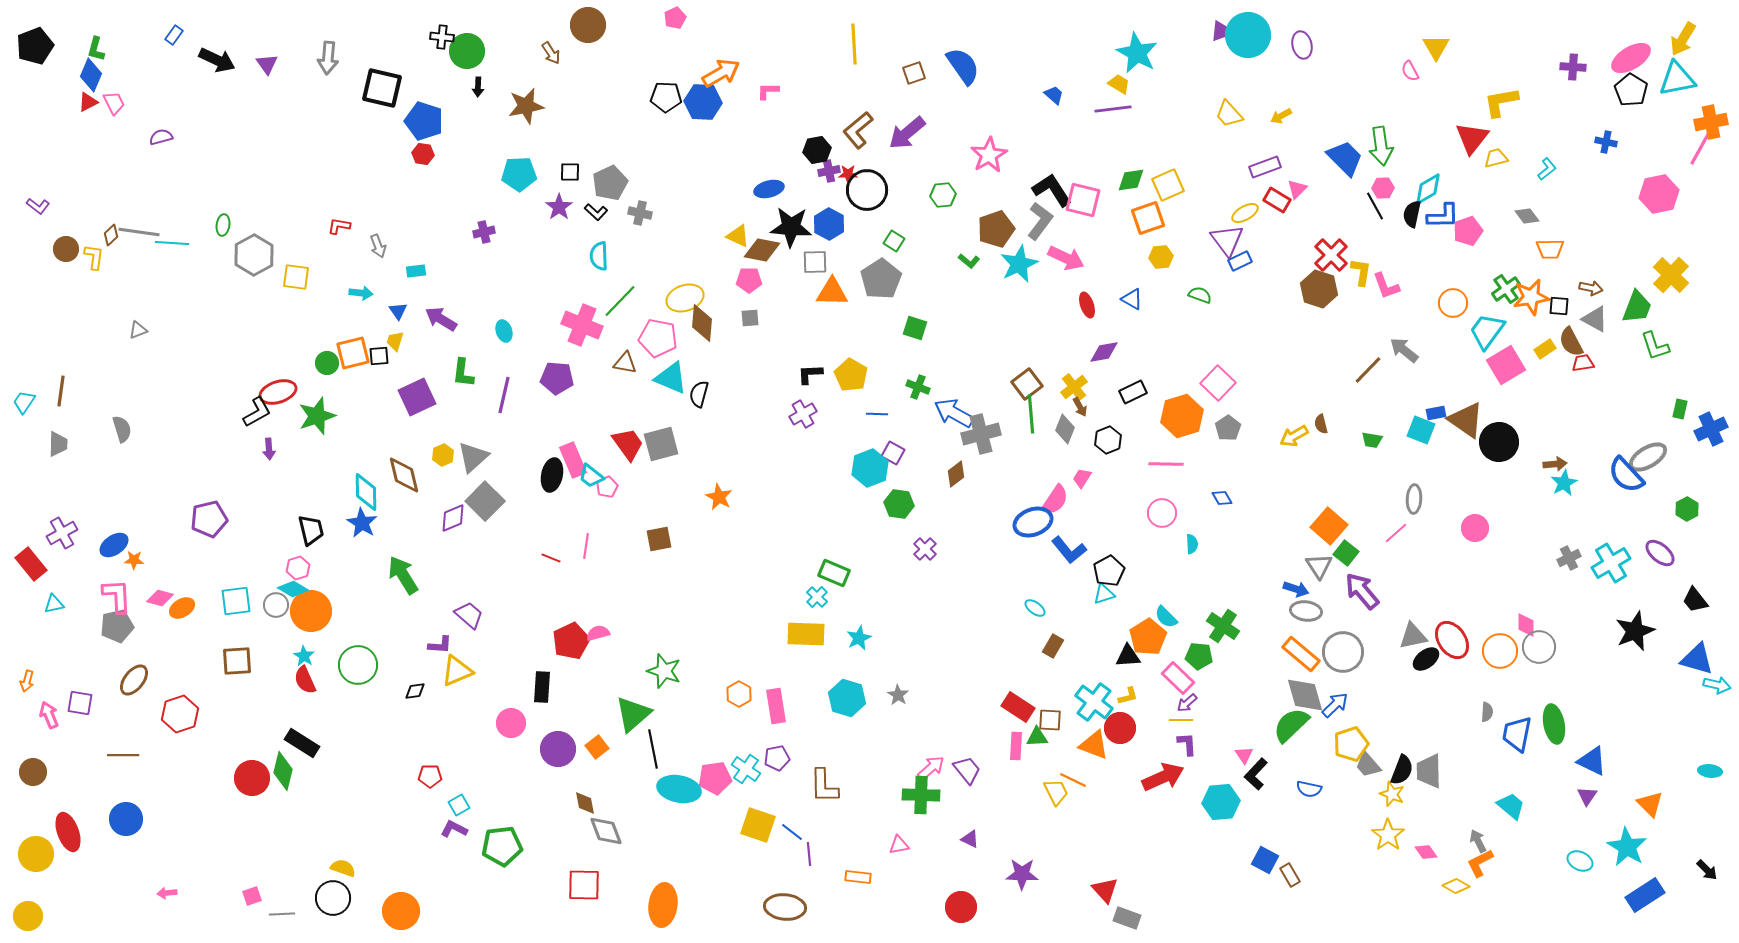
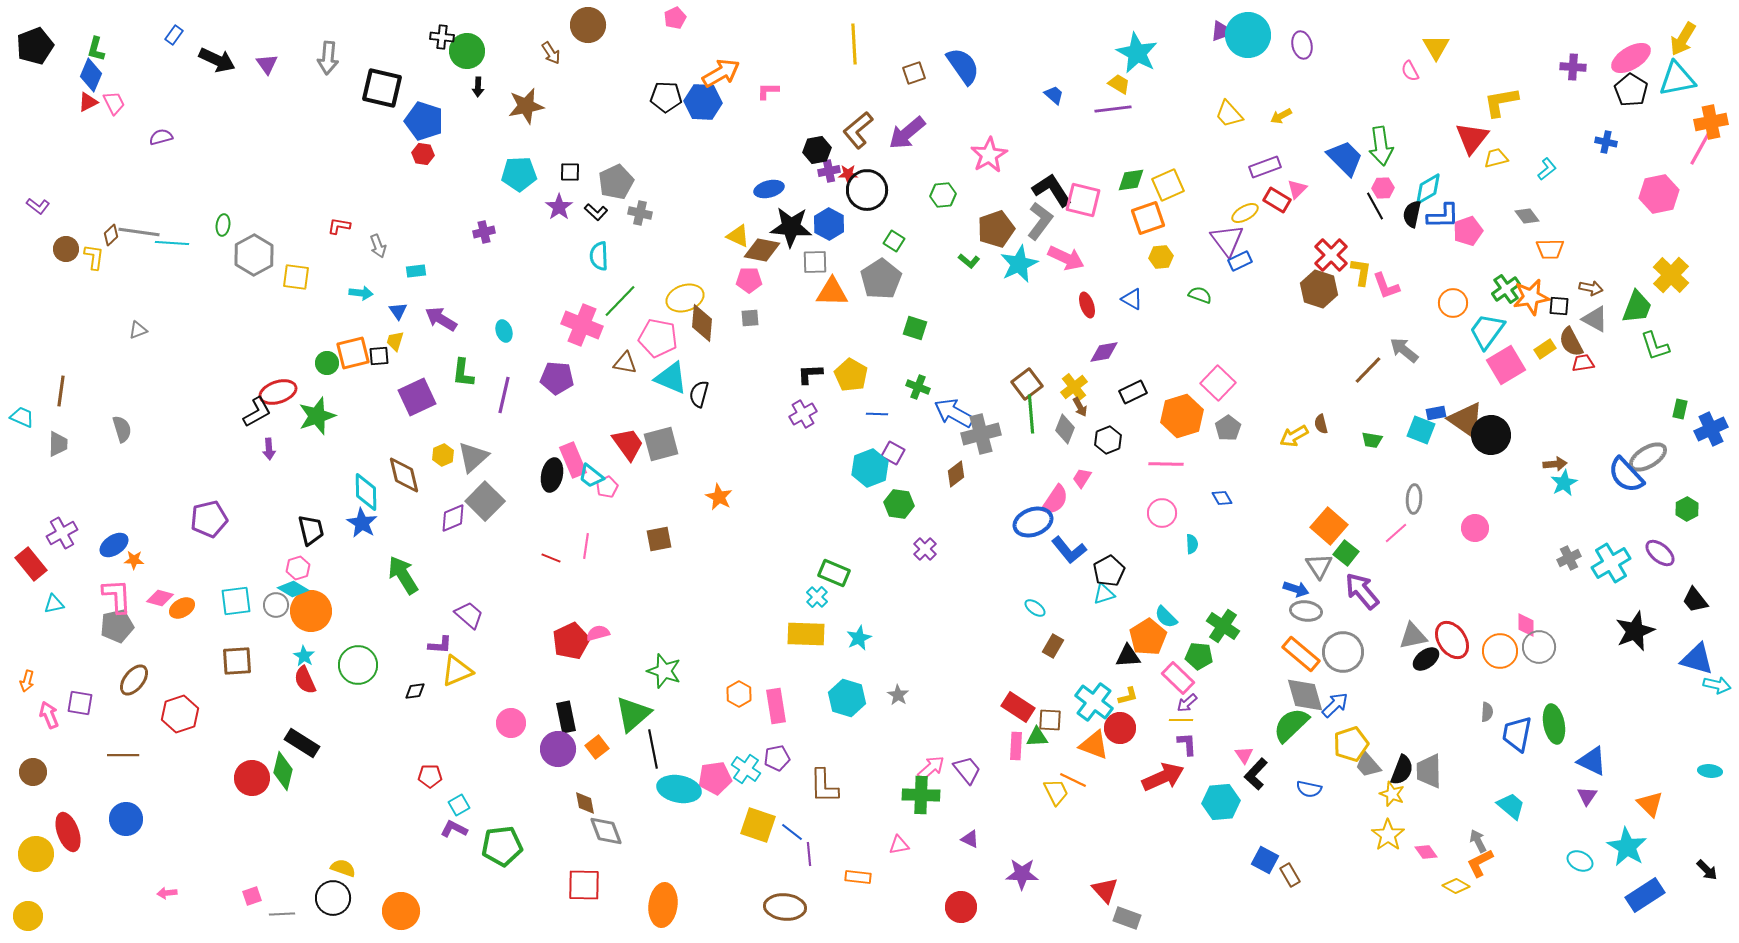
gray pentagon at (610, 183): moved 6 px right, 1 px up
cyan trapezoid at (24, 402): moved 2 px left, 15 px down; rotated 80 degrees clockwise
black circle at (1499, 442): moved 8 px left, 7 px up
black rectangle at (542, 687): moved 24 px right, 30 px down; rotated 16 degrees counterclockwise
